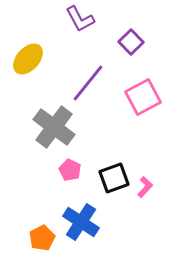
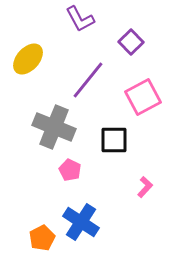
purple line: moved 3 px up
gray cross: rotated 15 degrees counterclockwise
black square: moved 38 px up; rotated 20 degrees clockwise
